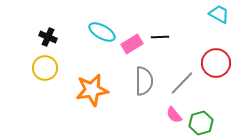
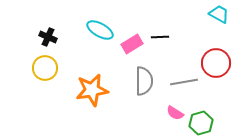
cyan ellipse: moved 2 px left, 2 px up
gray line: moved 2 px right, 1 px up; rotated 36 degrees clockwise
pink semicircle: moved 1 px right, 2 px up; rotated 18 degrees counterclockwise
